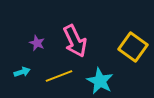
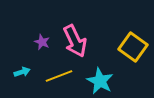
purple star: moved 5 px right, 1 px up
